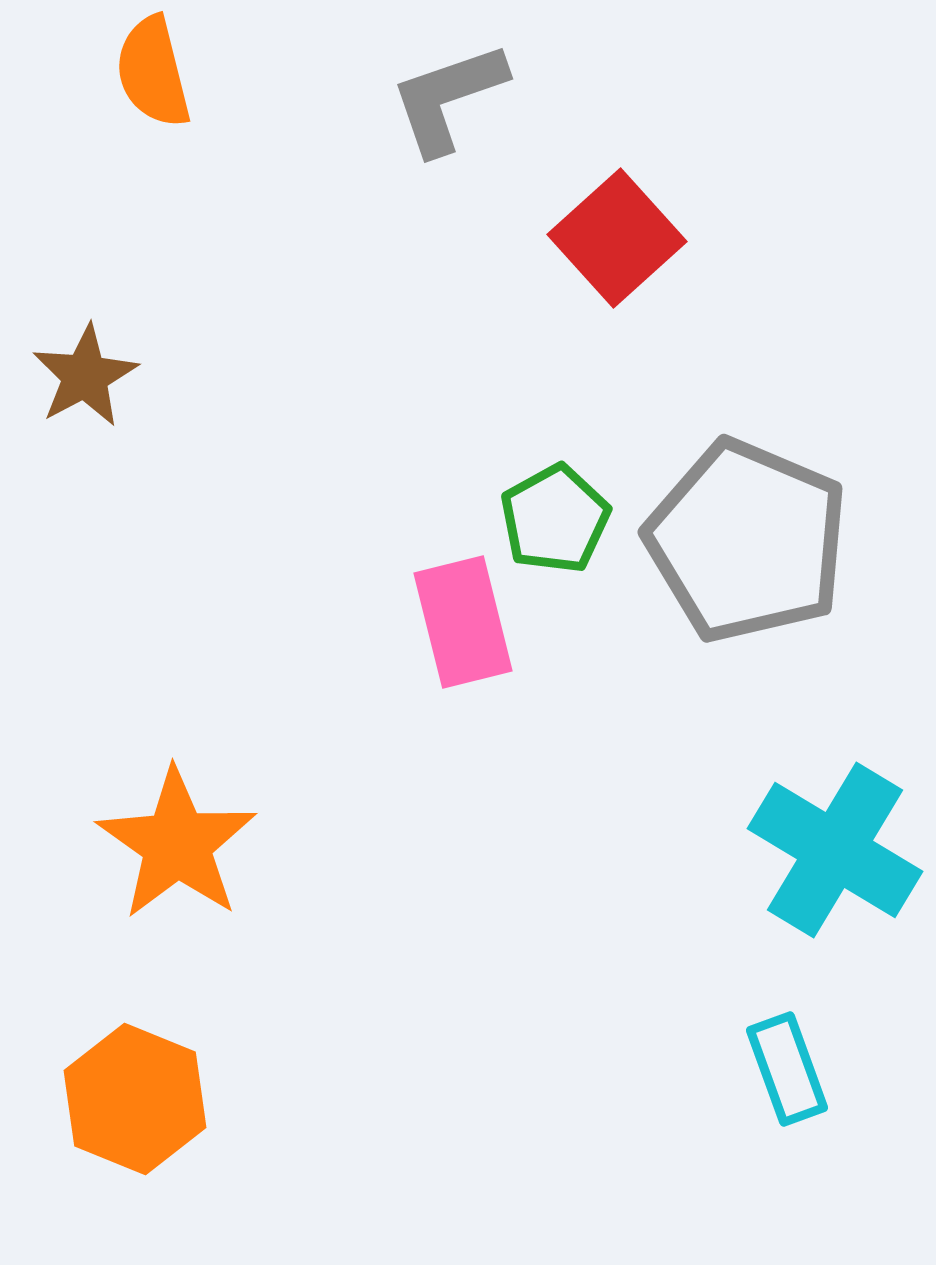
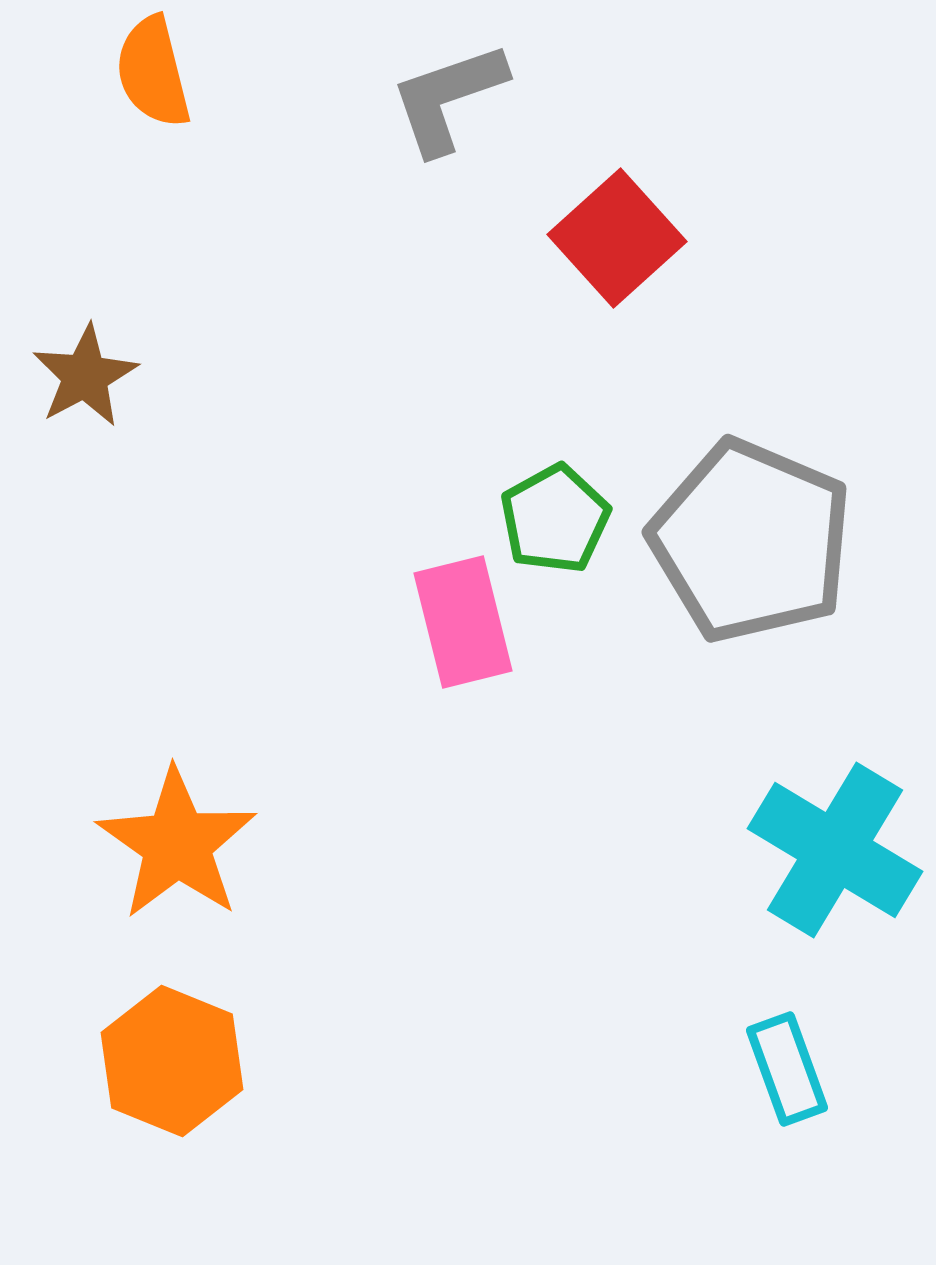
gray pentagon: moved 4 px right
orange hexagon: moved 37 px right, 38 px up
